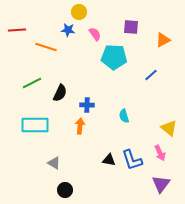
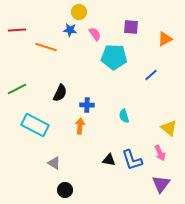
blue star: moved 2 px right
orange triangle: moved 2 px right, 1 px up
green line: moved 15 px left, 6 px down
cyan rectangle: rotated 28 degrees clockwise
